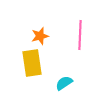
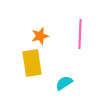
pink line: moved 1 px up
